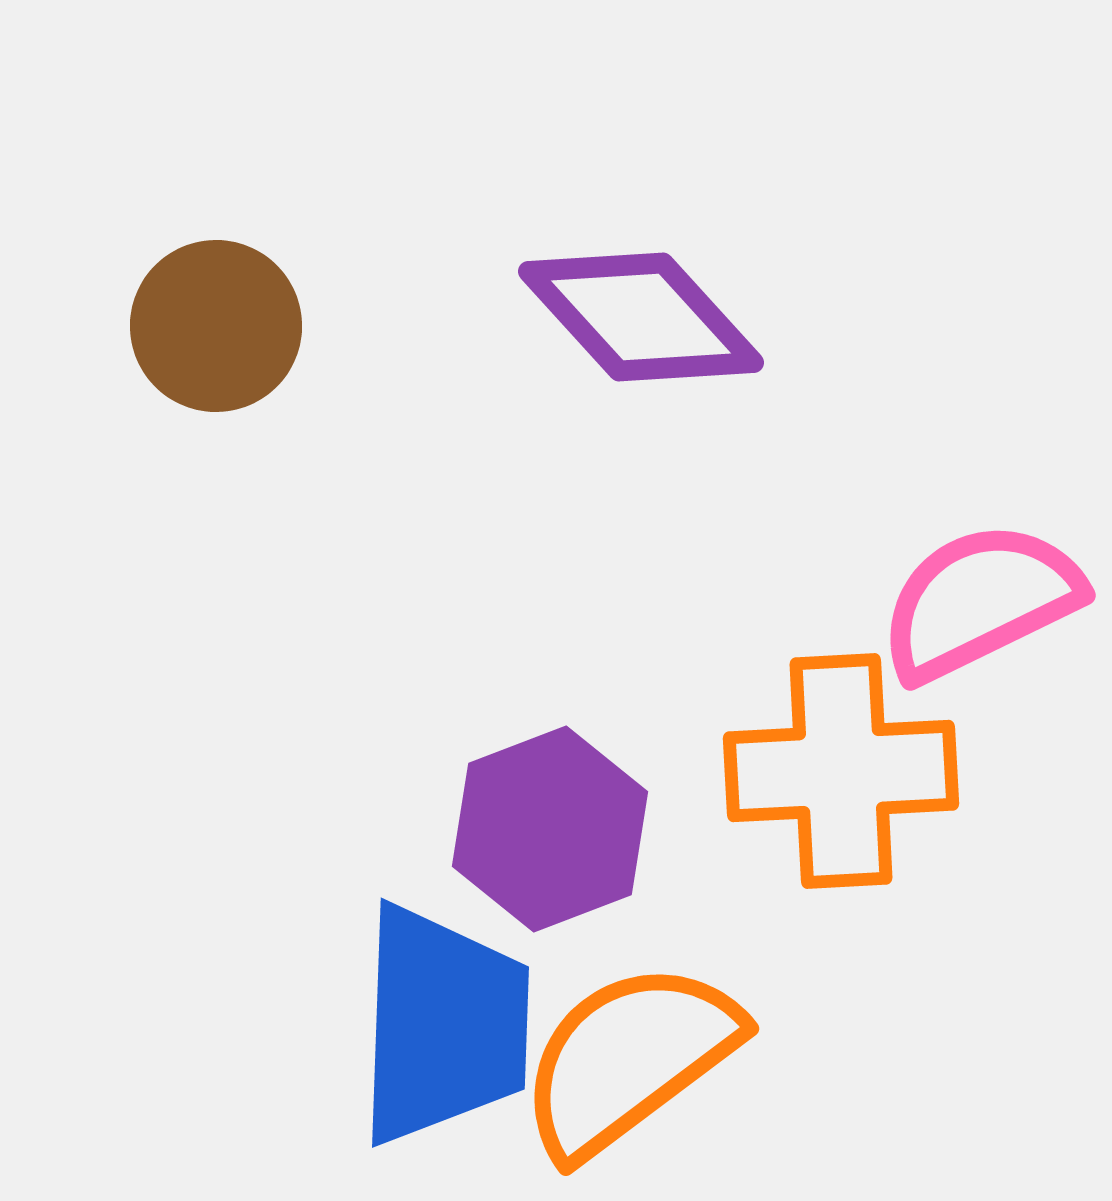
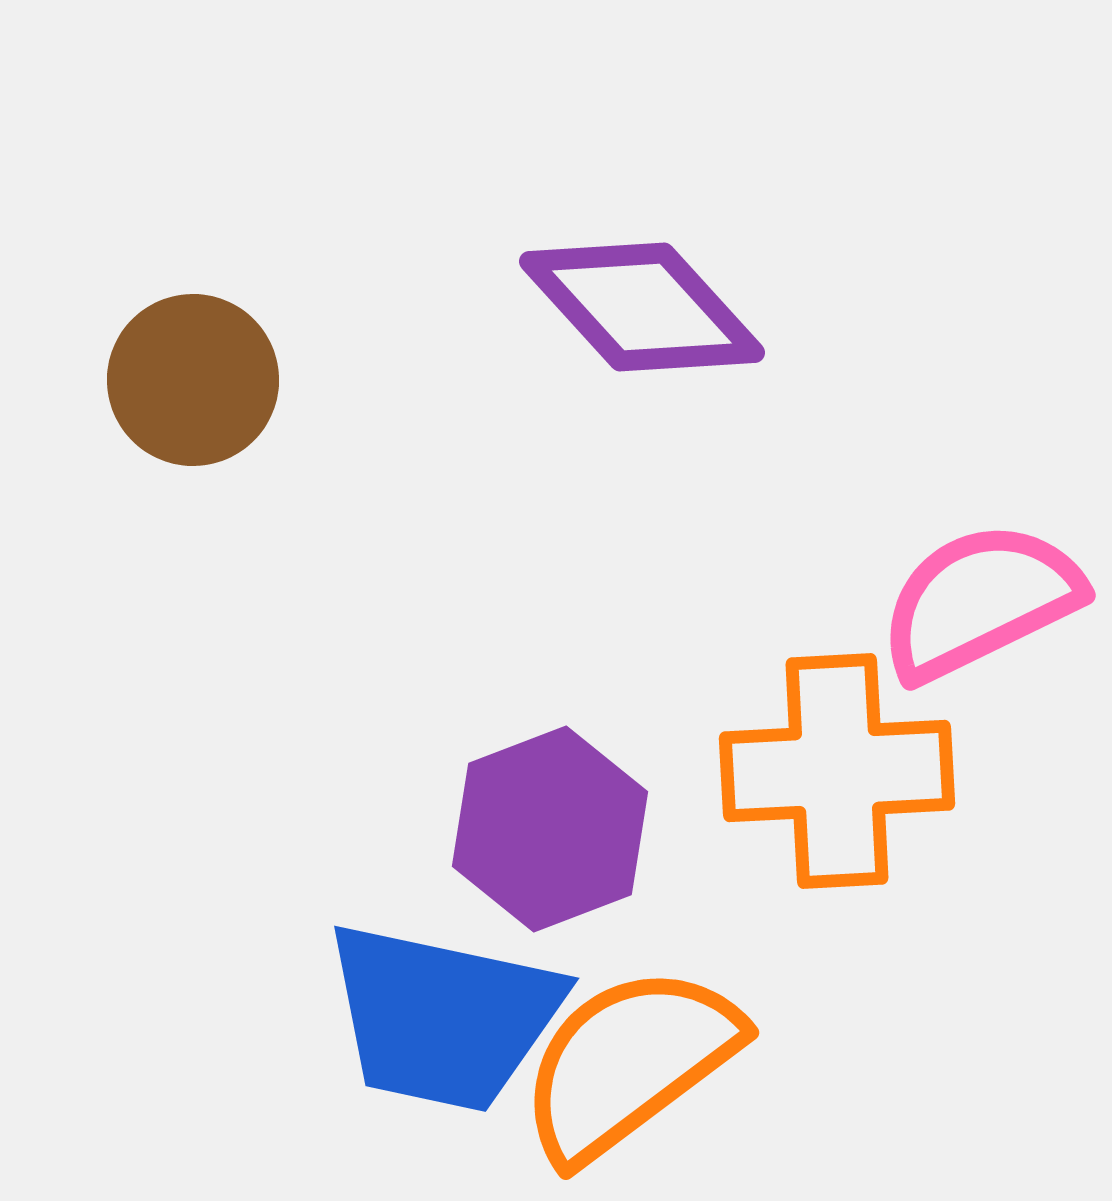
purple diamond: moved 1 px right, 10 px up
brown circle: moved 23 px left, 54 px down
orange cross: moved 4 px left
blue trapezoid: moved 8 px up; rotated 100 degrees clockwise
orange semicircle: moved 4 px down
